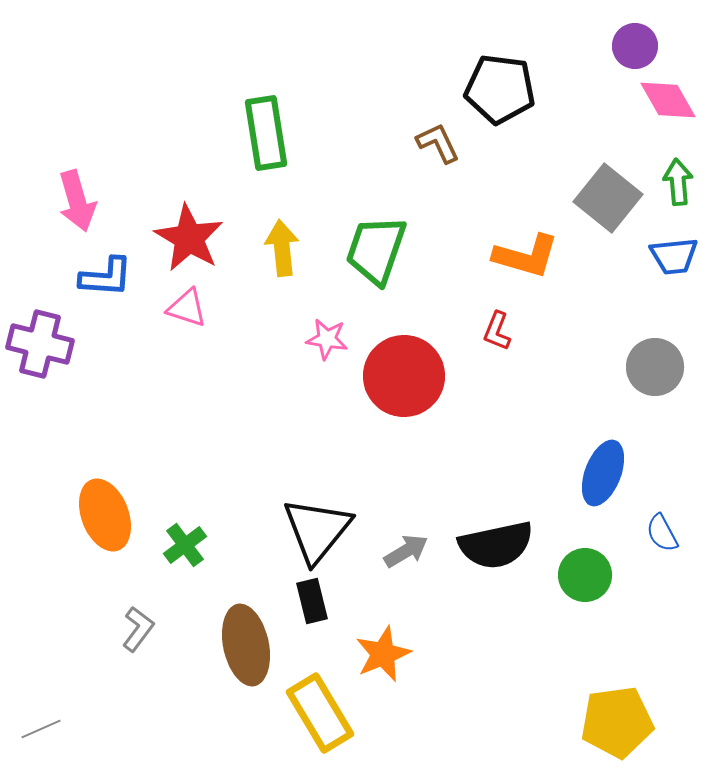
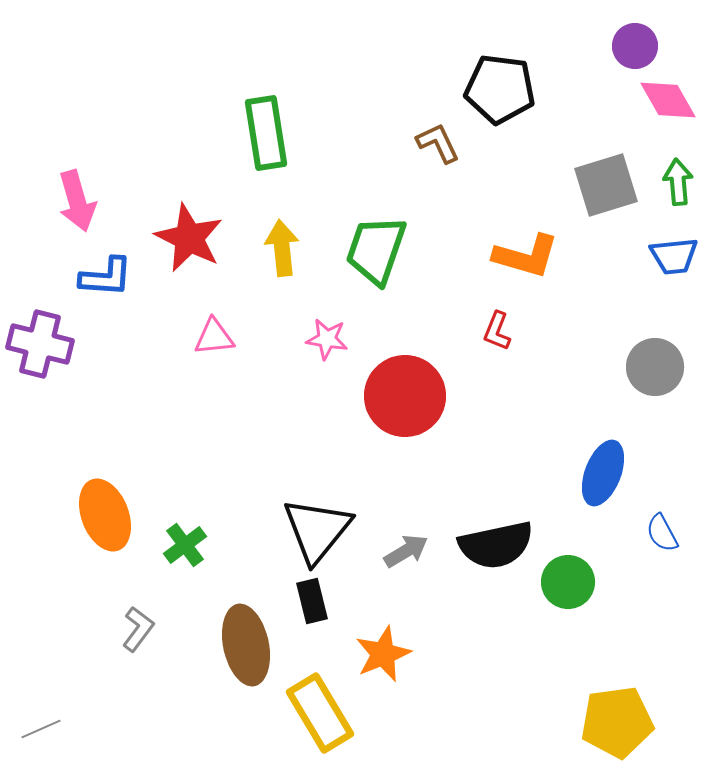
gray square: moved 2 px left, 13 px up; rotated 34 degrees clockwise
red star: rotated 4 degrees counterclockwise
pink triangle: moved 27 px right, 29 px down; rotated 24 degrees counterclockwise
red circle: moved 1 px right, 20 px down
green circle: moved 17 px left, 7 px down
